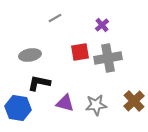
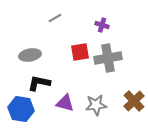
purple cross: rotated 32 degrees counterclockwise
blue hexagon: moved 3 px right, 1 px down
